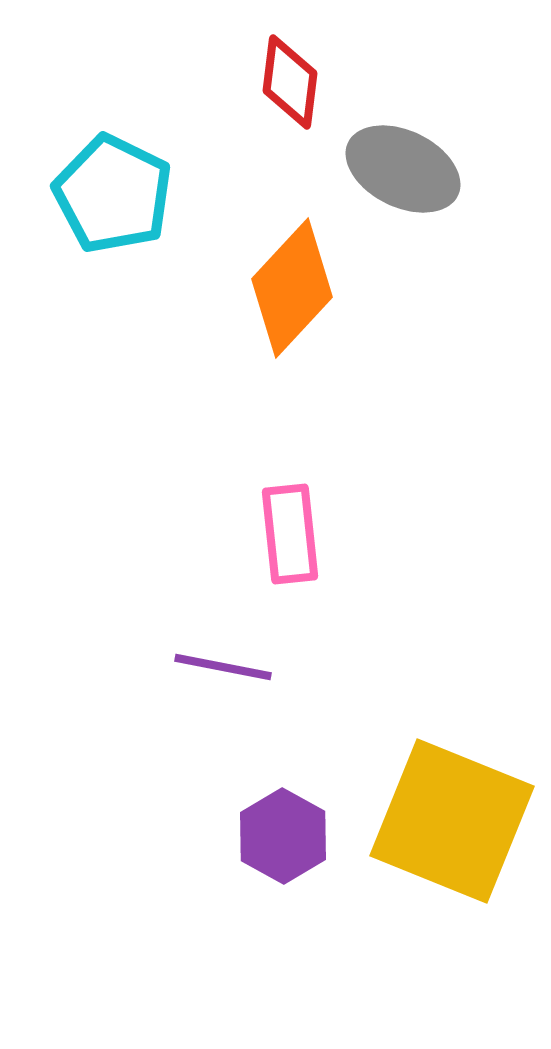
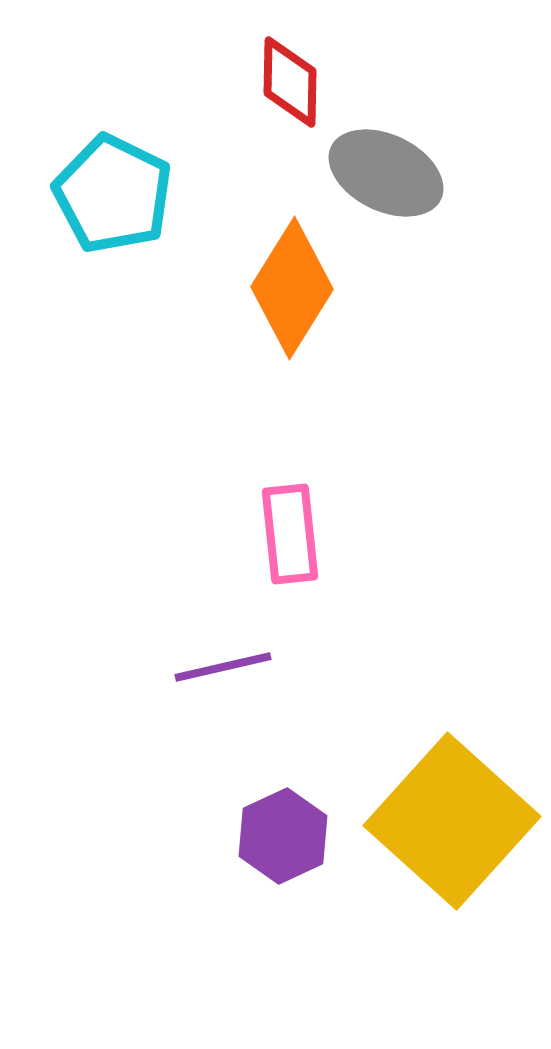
red diamond: rotated 6 degrees counterclockwise
gray ellipse: moved 17 px left, 4 px down
orange diamond: rotated 11 degrees counterclockwise
purple line: rotated 24 degrees counterclockwise
yellow square: rotated 20 degrees clockwise
purple hexagon: rotated 6 degrees clockwise
